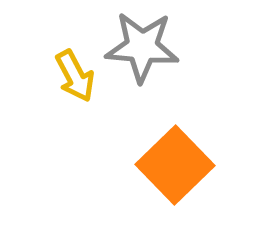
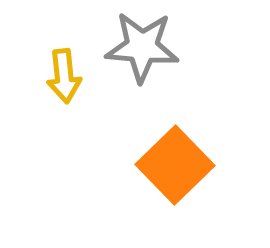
yellow arrow: moved 11 px left; rotated 22 degrees clockwise
